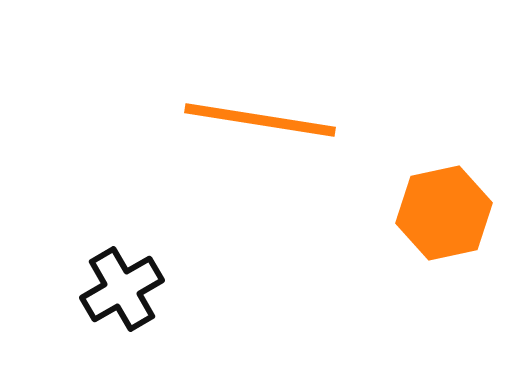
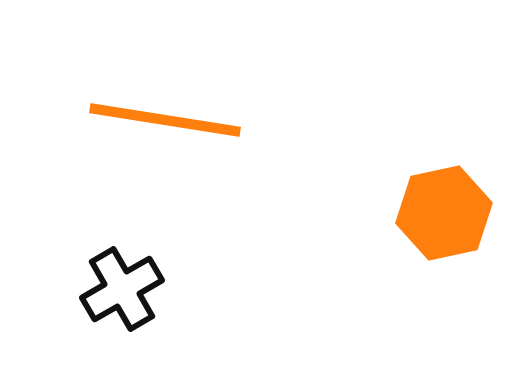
orange line: moved 95 px left
